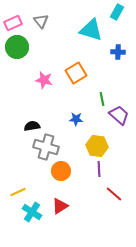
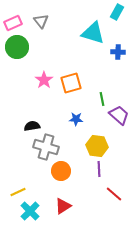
cyan triangle: moved 2 px right, 3 px down
orange square: moved 5 px left, 10 px down; rotated 15 degrees clockwise
pink star: rotated 24 degrees clockwise
red triangle: moved 3 px right
cyan cross: moved 2 px left, 1 px up; rotated 12 degrees clockwise
